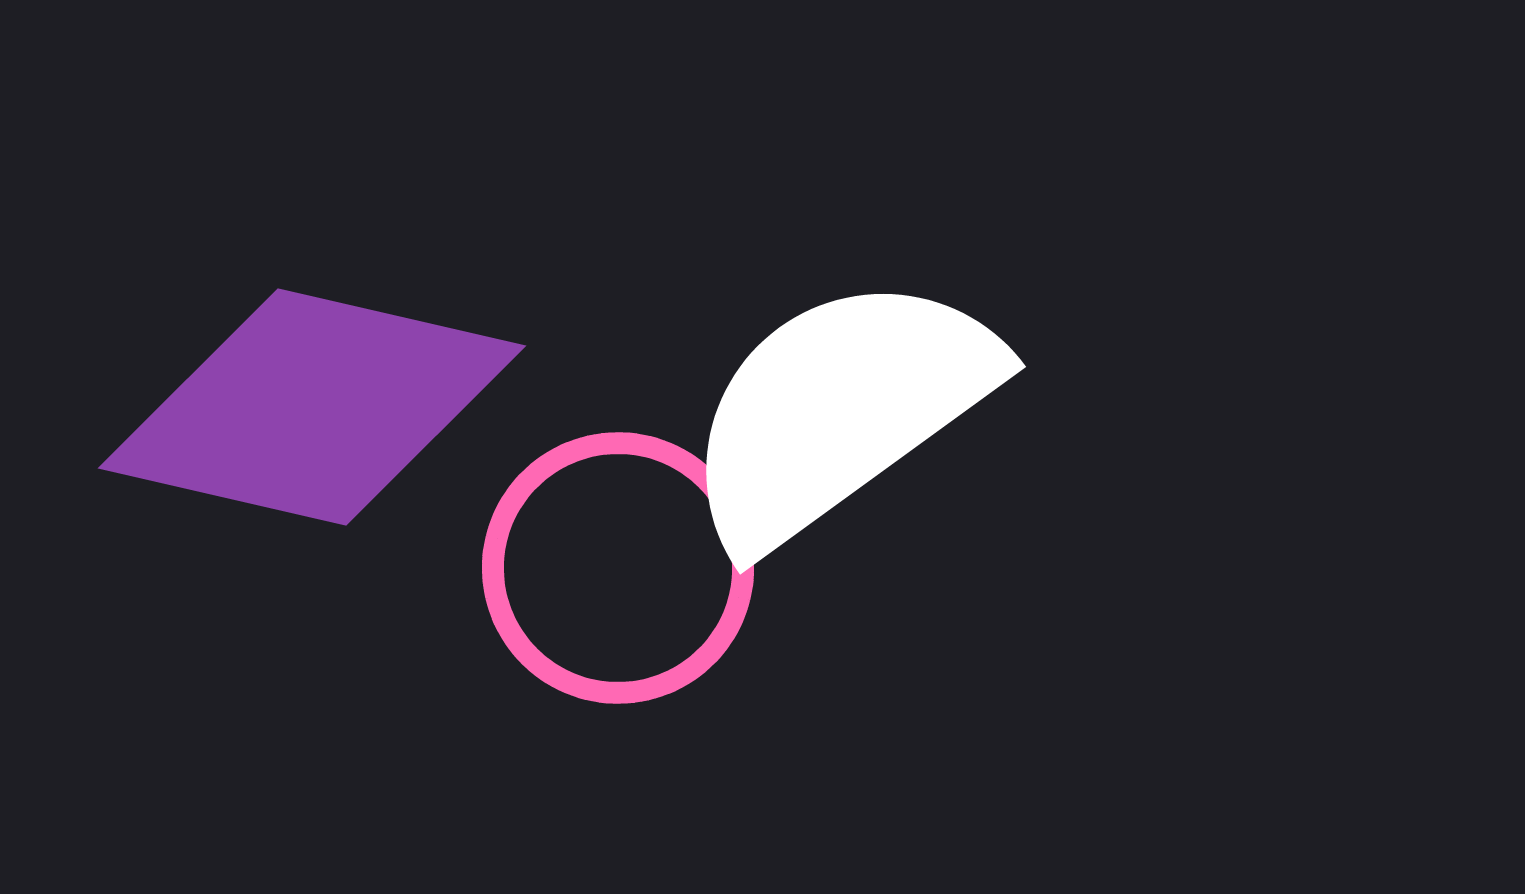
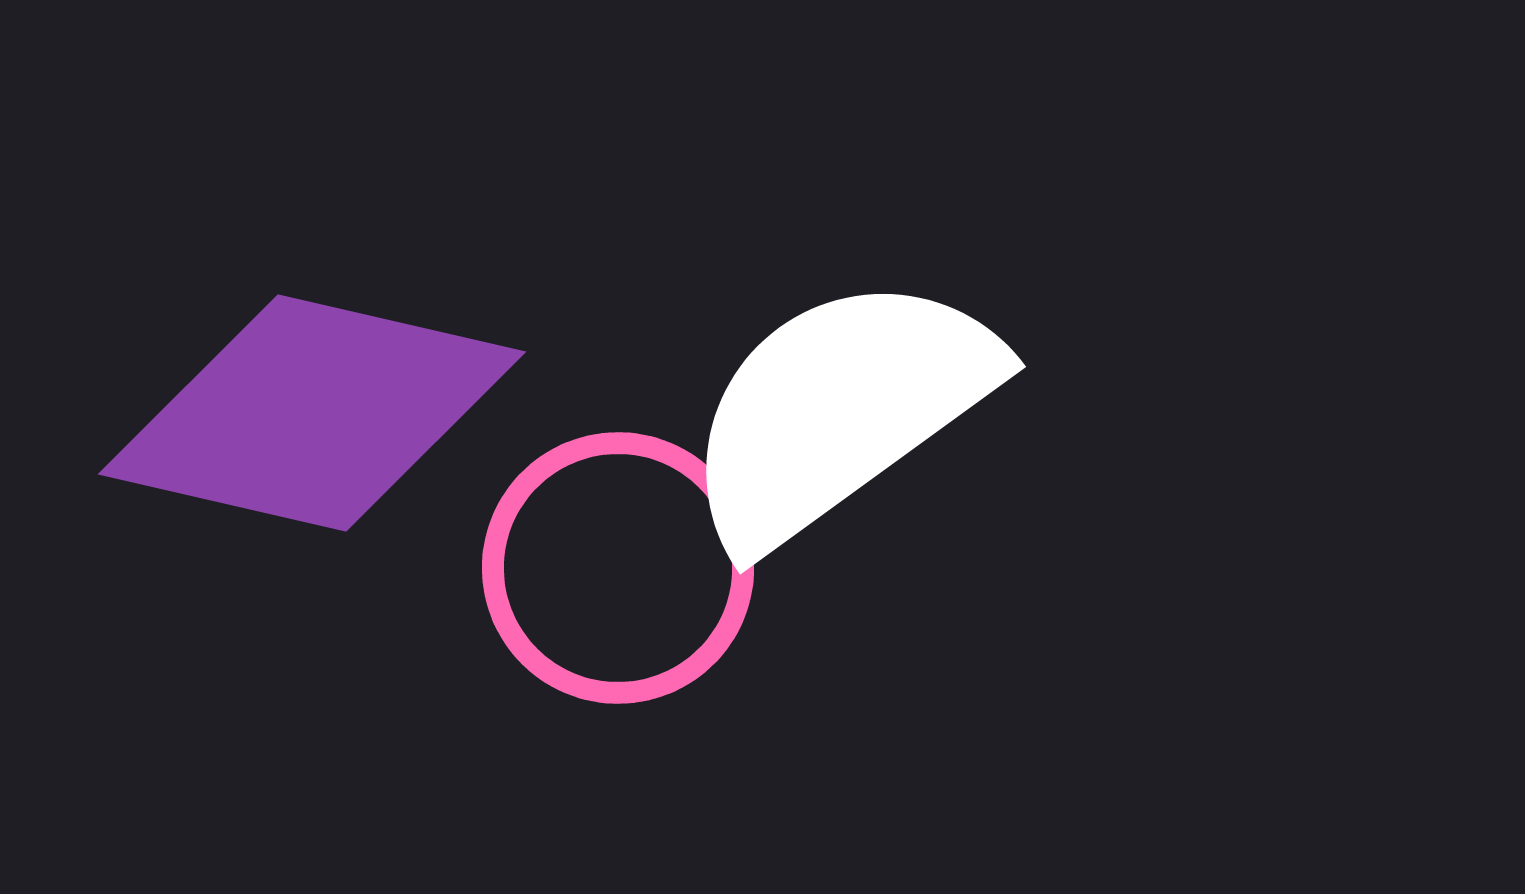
purple diamond: moved 6 px down
